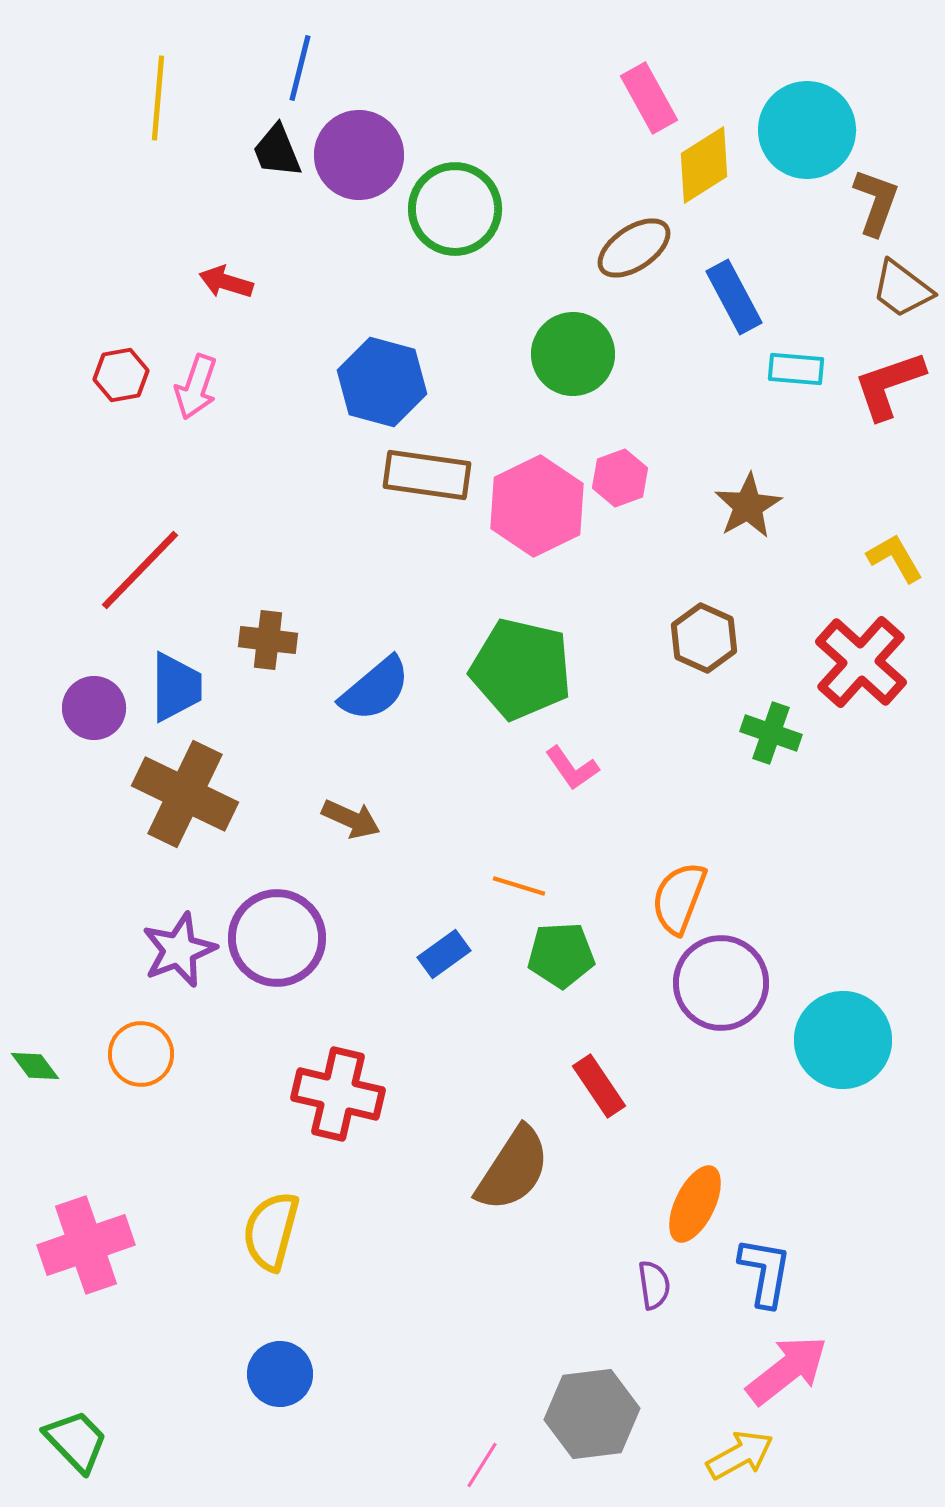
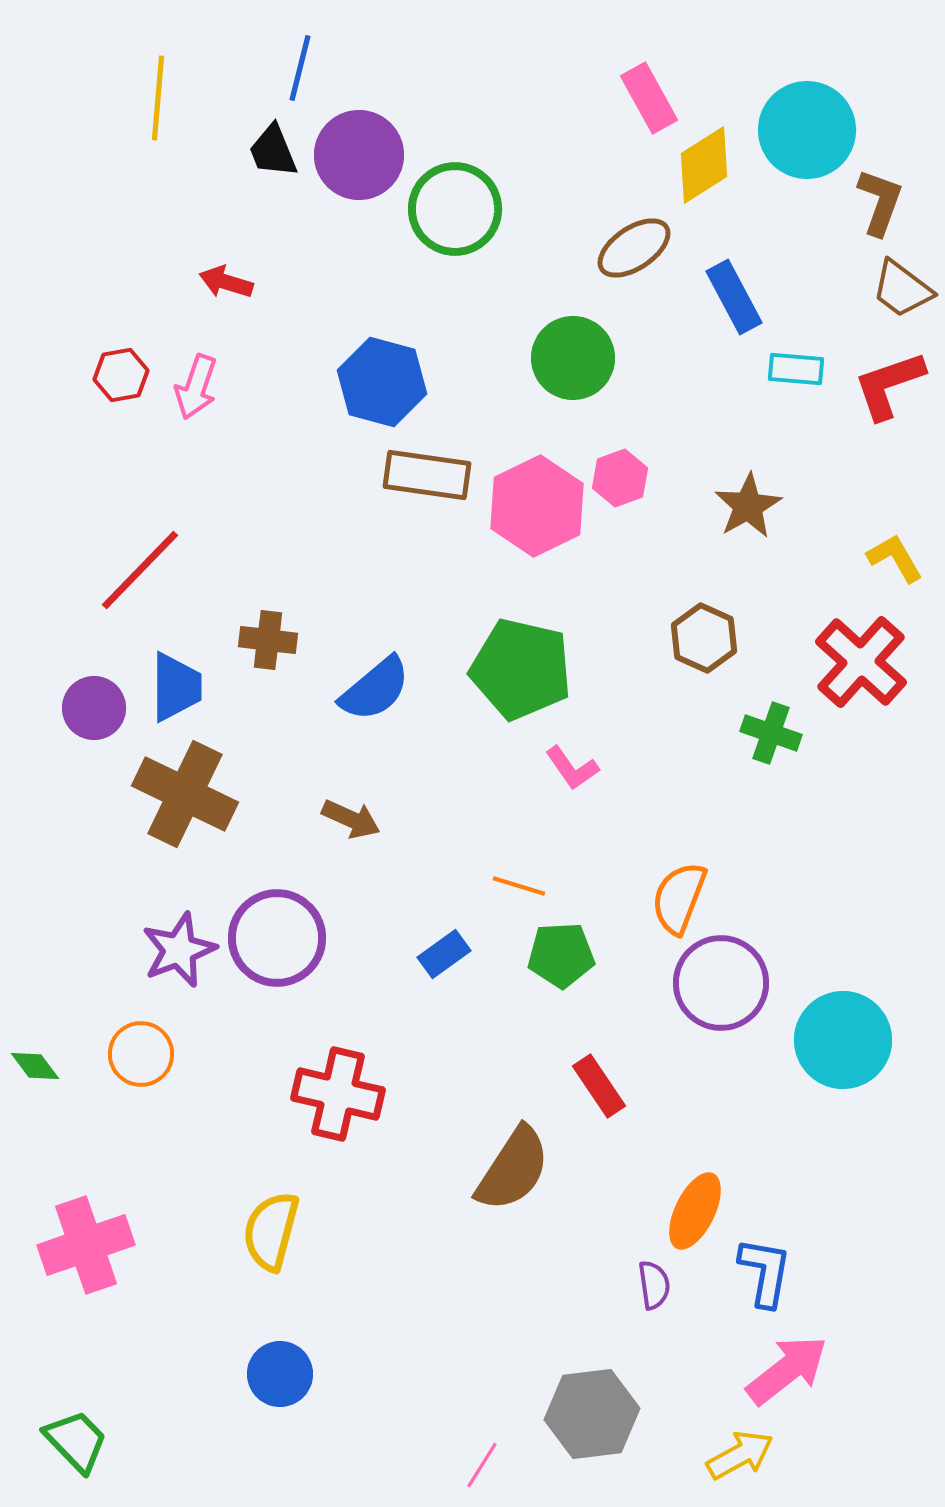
black trapezoid at (277, 151): moved 4 px left
brown L-shape at (876, 202): moved 4 px right
green circle at (573, 354): moved 4 px down
orange ellipse at (695, 1204): moved 7 px down
